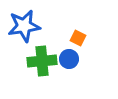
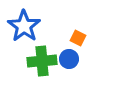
blue star: rotated 28 degrees counterclockwise
